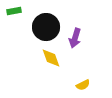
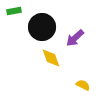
black circle: moved 4 px left
purple arrow: rotated 30 degrees clockwise
yellow semicircle: rotated 128 degrees counterclockwise
